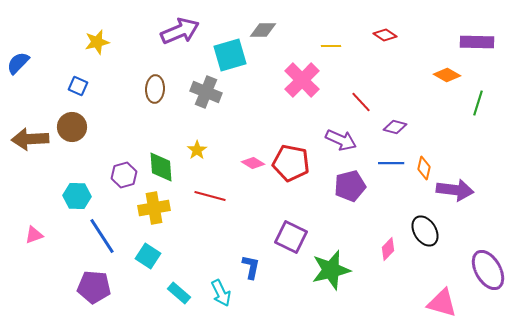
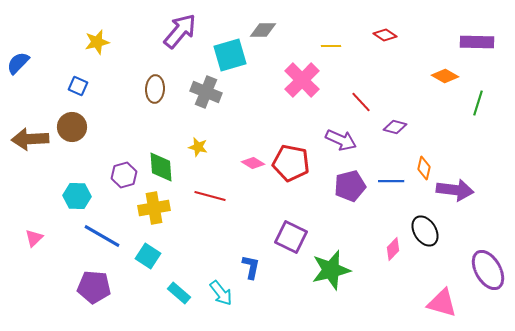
purple arrow at (180, 31): rotated 27 degrees counterclockwise
orange diamond at (447, 75): moved 2 px left, 1 px down
yellow star at (197, 150): moved 1 px right, 3 px up; rotated 24 degrees counterclockwise
blue line at (391, 163): moved 18 px down
pink triangle at (34, 235): moved 3 px down; rotated 24 degrees counterclockwise
blue line at (102, 236): rotated 27 degrees counterclockwise
pink diamond at (388, 249): moved 5 px right
cyan arrow at (221, 293): rotated 12 degrees counterclockwise
